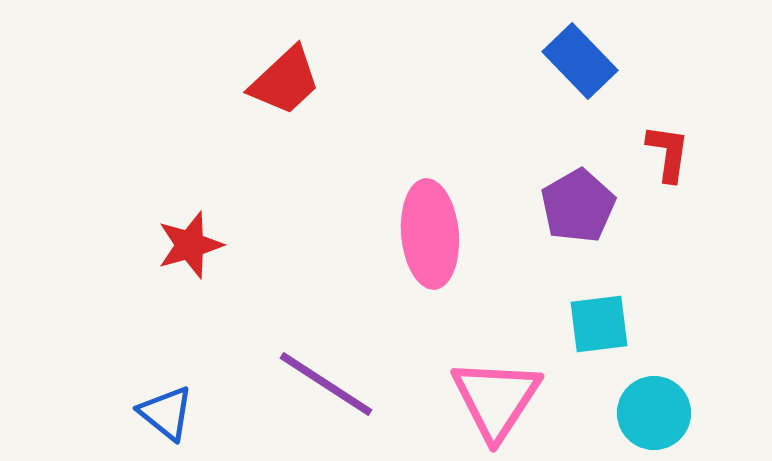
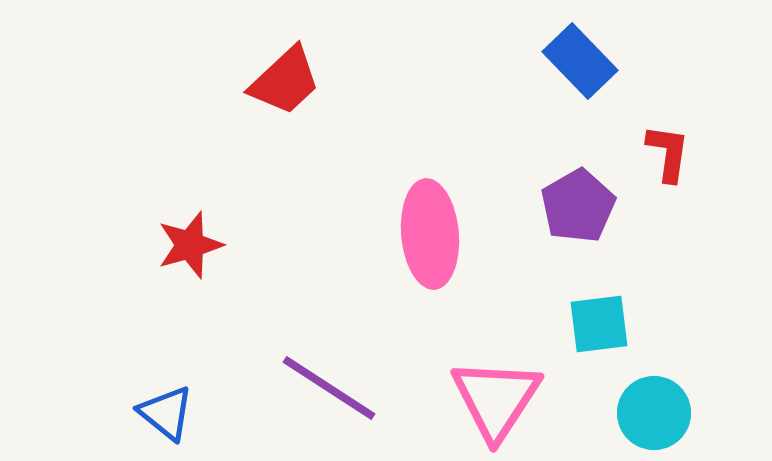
purple line: moved 3 px right, 4 px down
